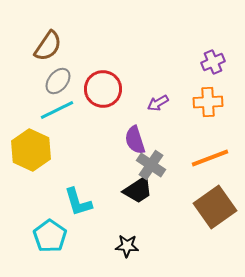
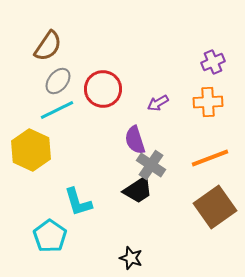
black star: moved 4 px right, 12 px down; rotated 15 degrees clockwise
